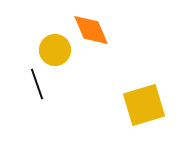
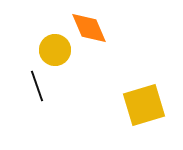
orange diamond: moved 2 px left, 2 px up
black line: moved 2 px down
